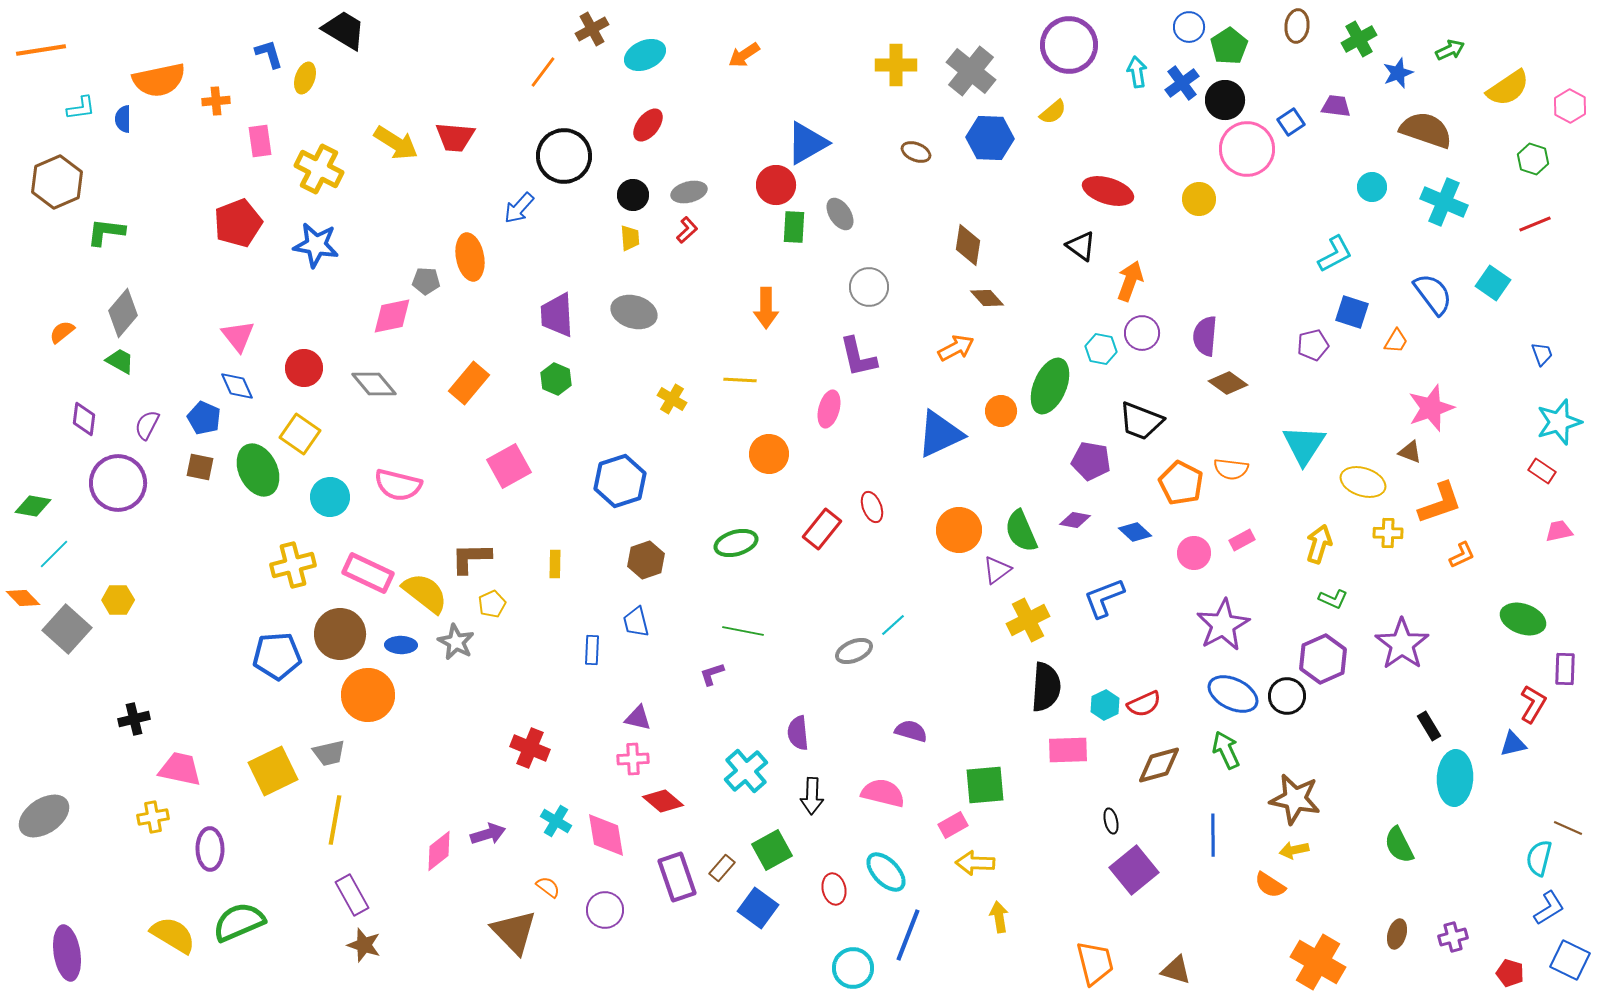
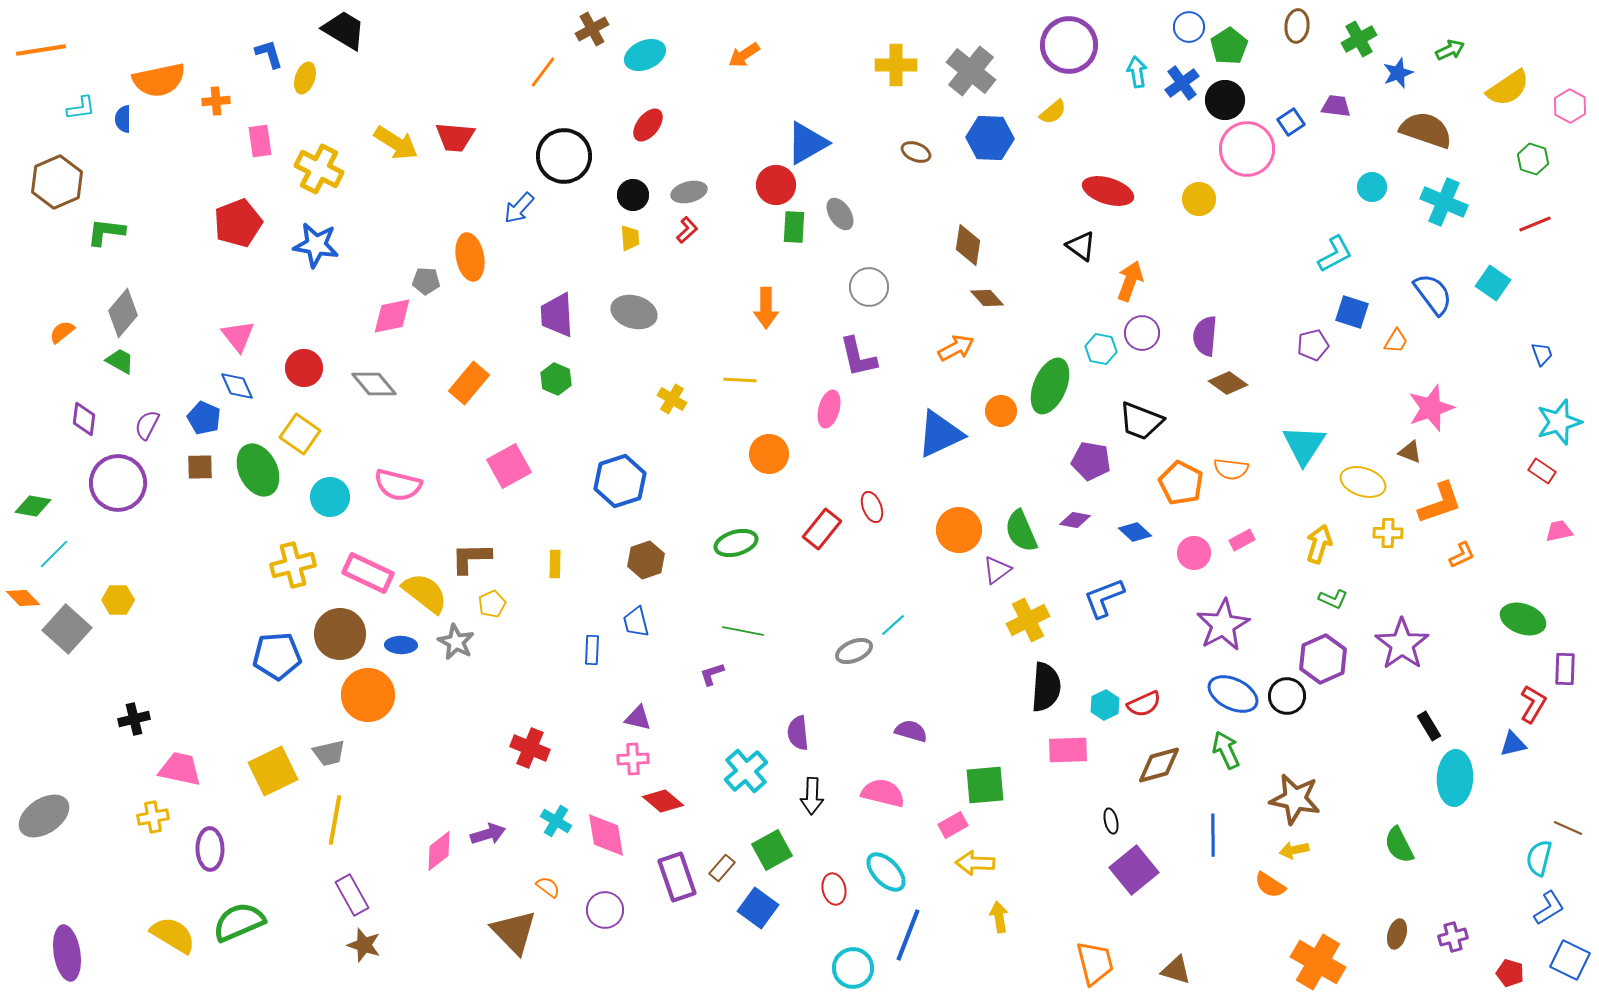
brown square at (200, 467): rotated 12 degrees counterclockwise
